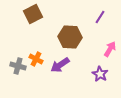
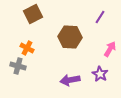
orange cross: moved 9 px left, 11 px up
purple arrow: moved 10 px right, 15 px down; rotated 24 degrees clockwise
